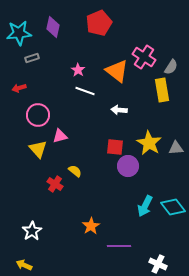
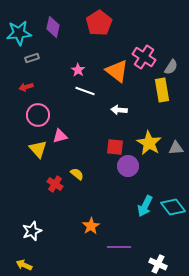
red pentagon: rotated 10 degrees counterclockwise
red arrow: moved 7 px right, 1 px up
yellow semicircle: moved 2 px right, 3 px down
white star: rotated 12 degrees clockwise
purple line: moved 1 px down
